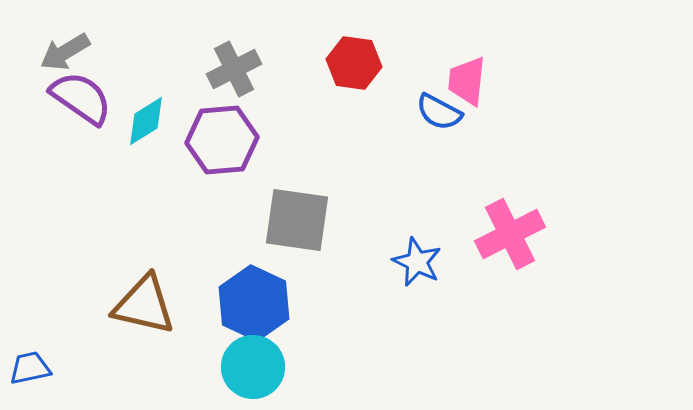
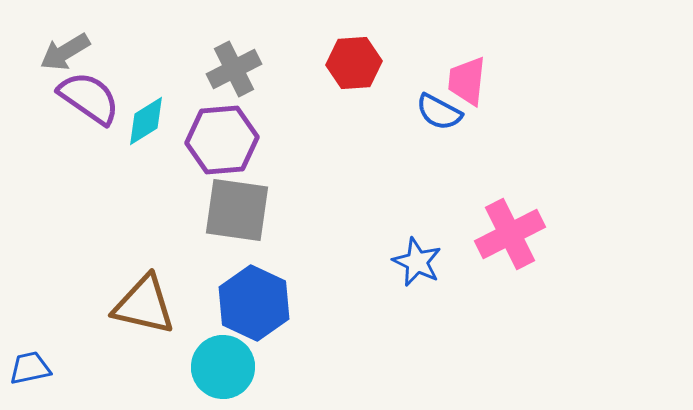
red hexagon: rotated 12 degrees counterclockwise
purple semicircle: moved 8 px right
gray square: moved 60 px left, 10 px up
cyan circle: moved 30 px left
